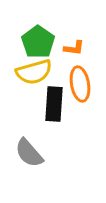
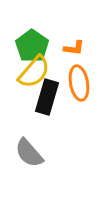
green pentagon: moved 6 px left, 4 px down
yellow semicircle: rotated 33 degrees counterclockwise
orange ellipse: moved 1 px left, 1 px up
black rectangle: moved 7 px left, 7 px up; rotated 12 degrees clockwise
